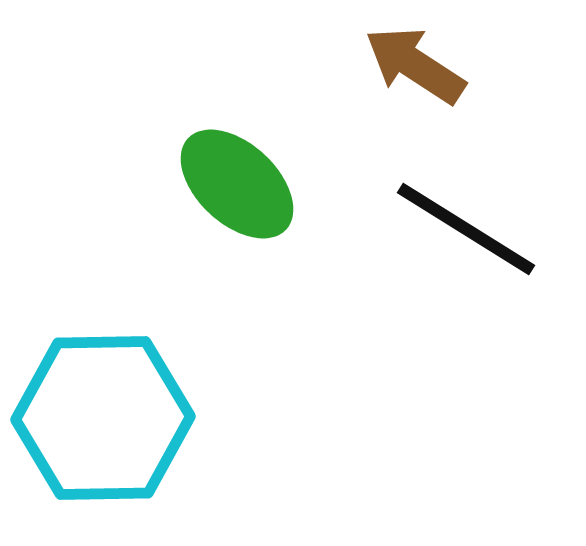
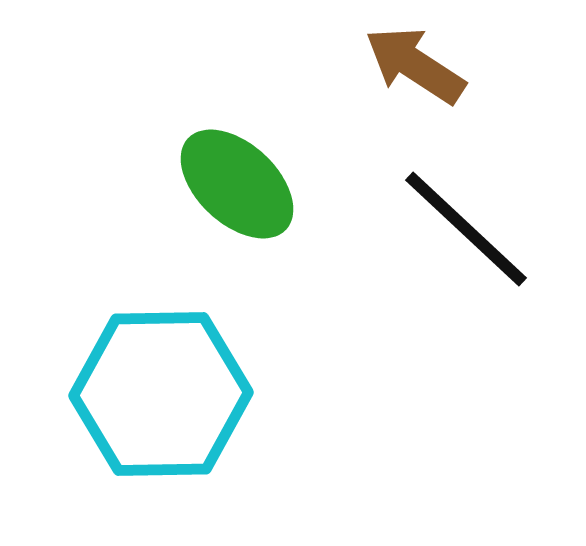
black line: rotated 11 degrees clockwise
cyan hexagon: moved 58 px right, 24 px up
